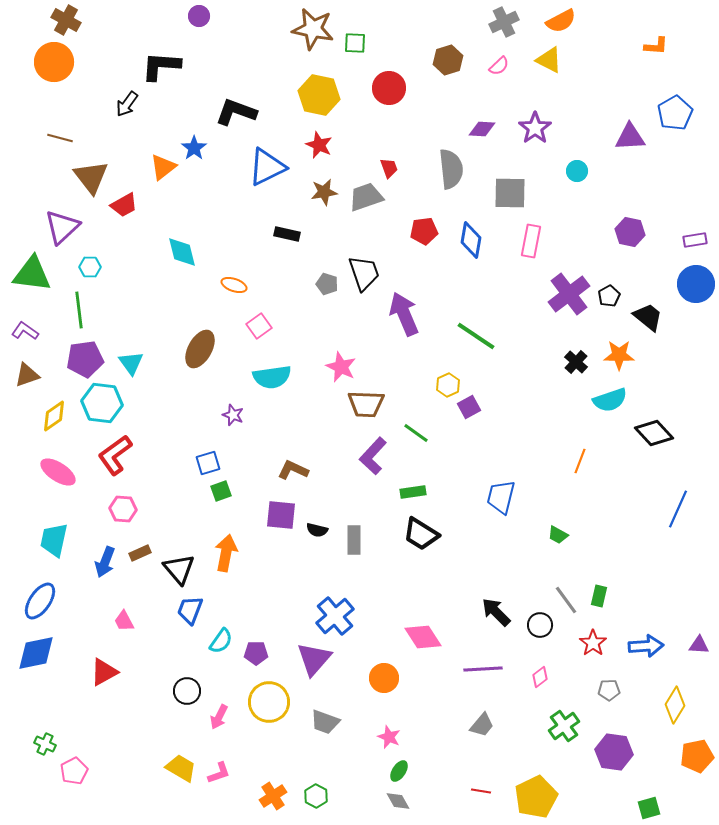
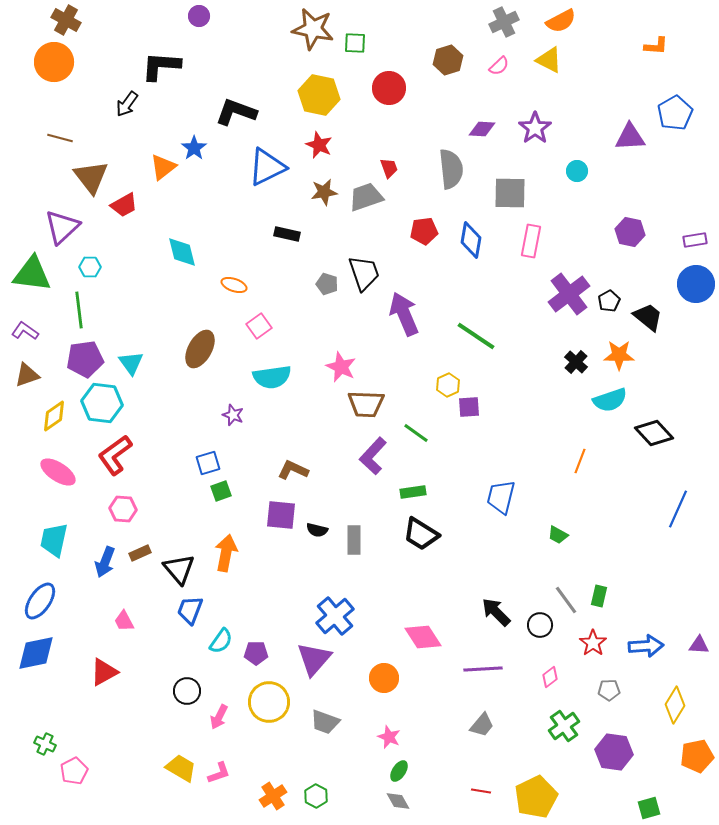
black pentagon at (609, 296): moved 5 px down
purple square at (469, 407): rotated 25 degrees clockwise
pink diamond at (540, 677): moved 10 px right
